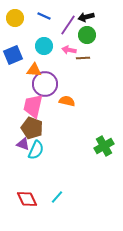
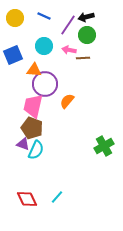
orange semicircle: rotated 63 degrees counterclockwise
